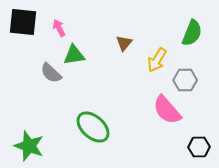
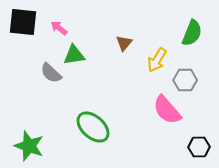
pink arrow: rotated 24 degrees counterclockwise
